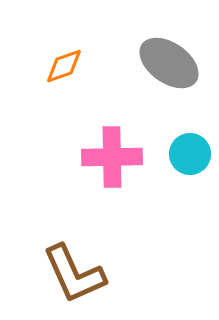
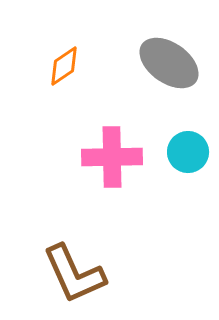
orange diamond: rotated 15 degrees counterclockwise
cyan circle: moved 2 px left, 2 px up
